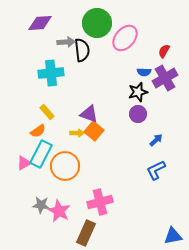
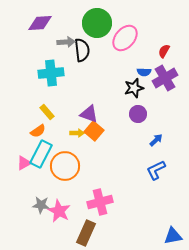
black star: moved 4 px left, 4 px up
